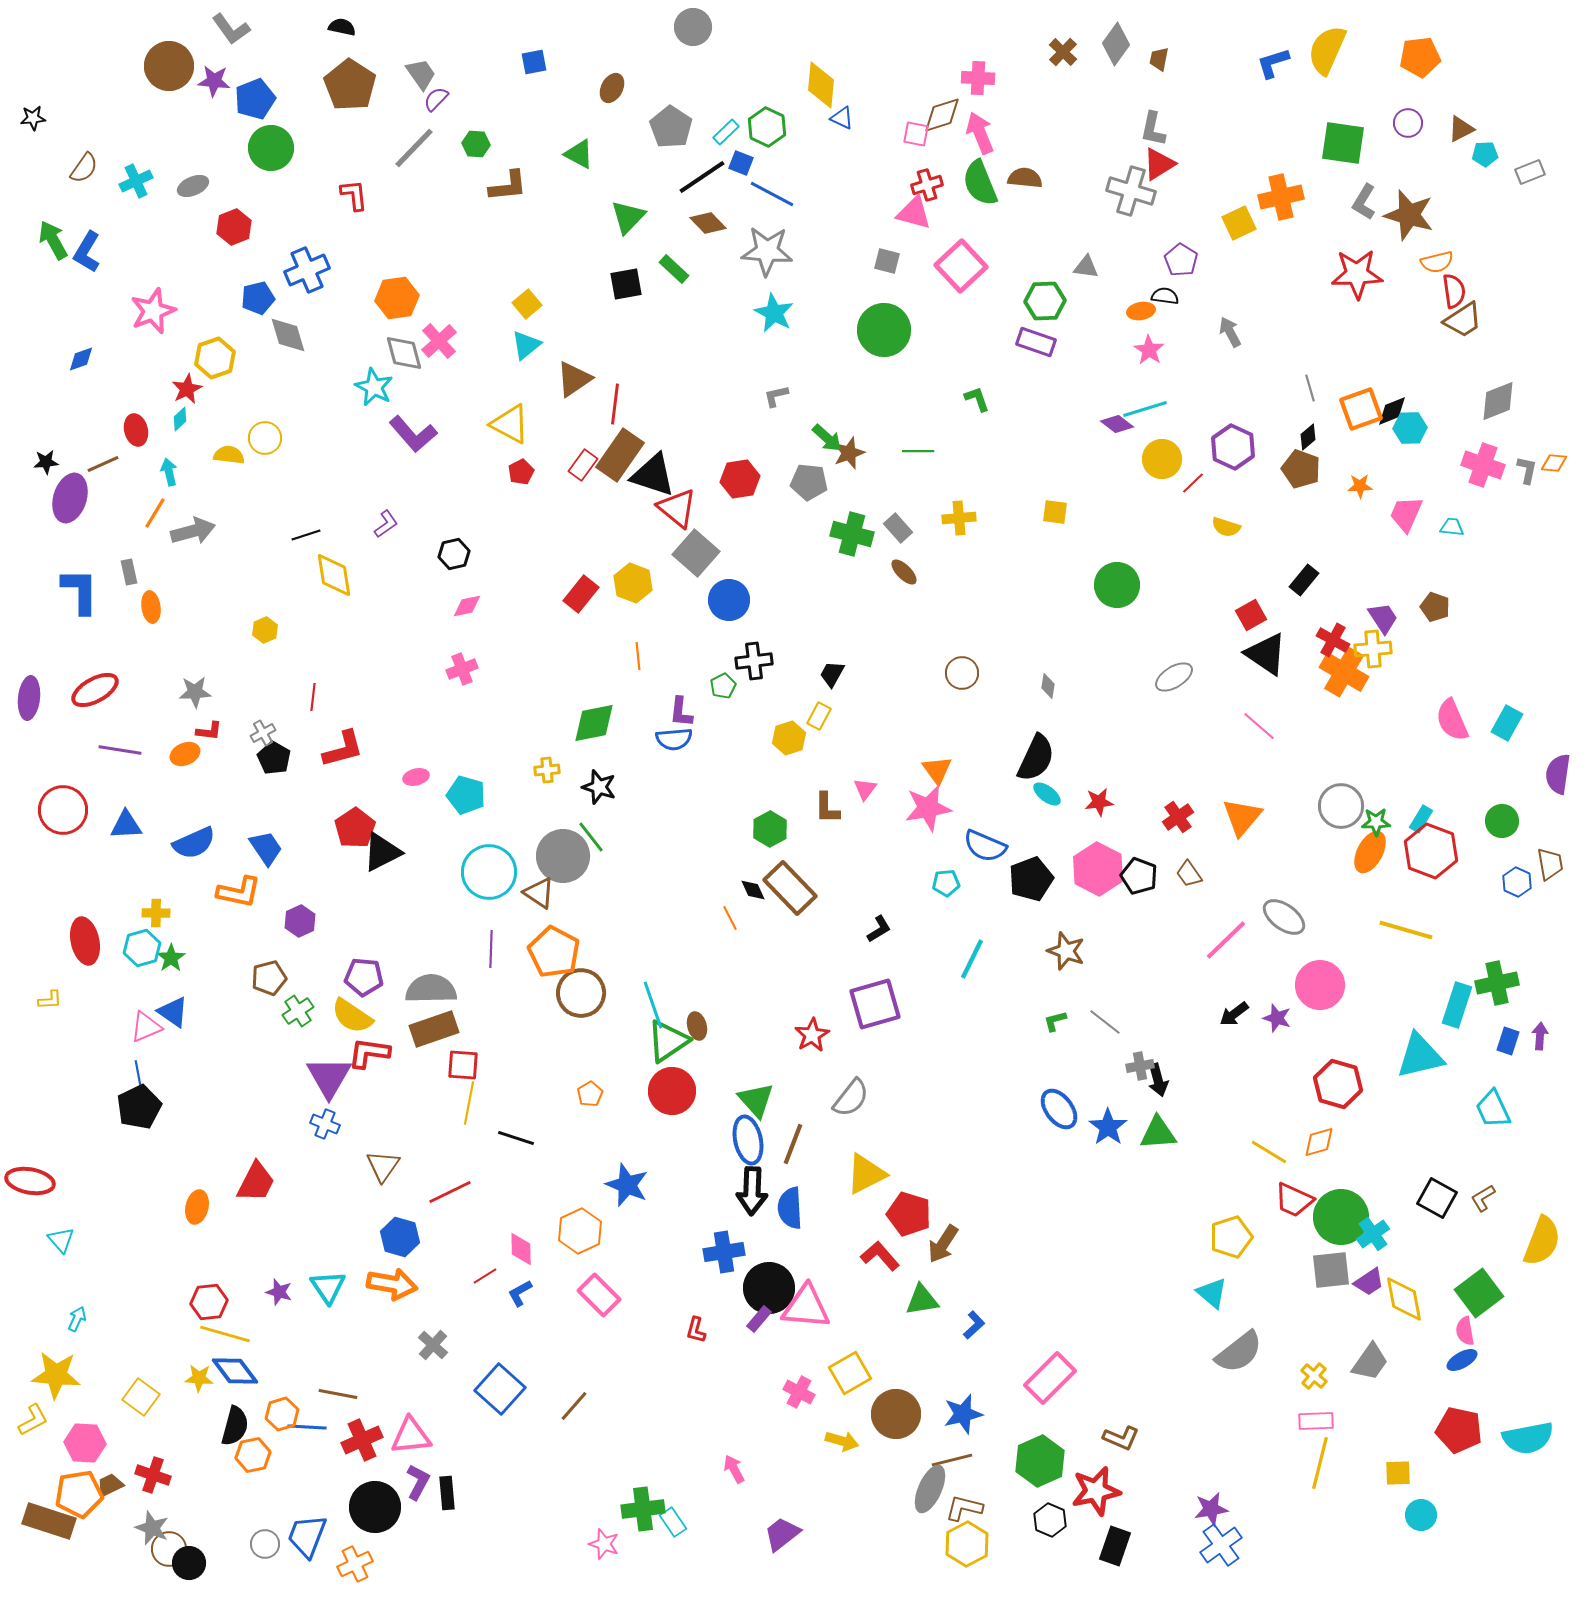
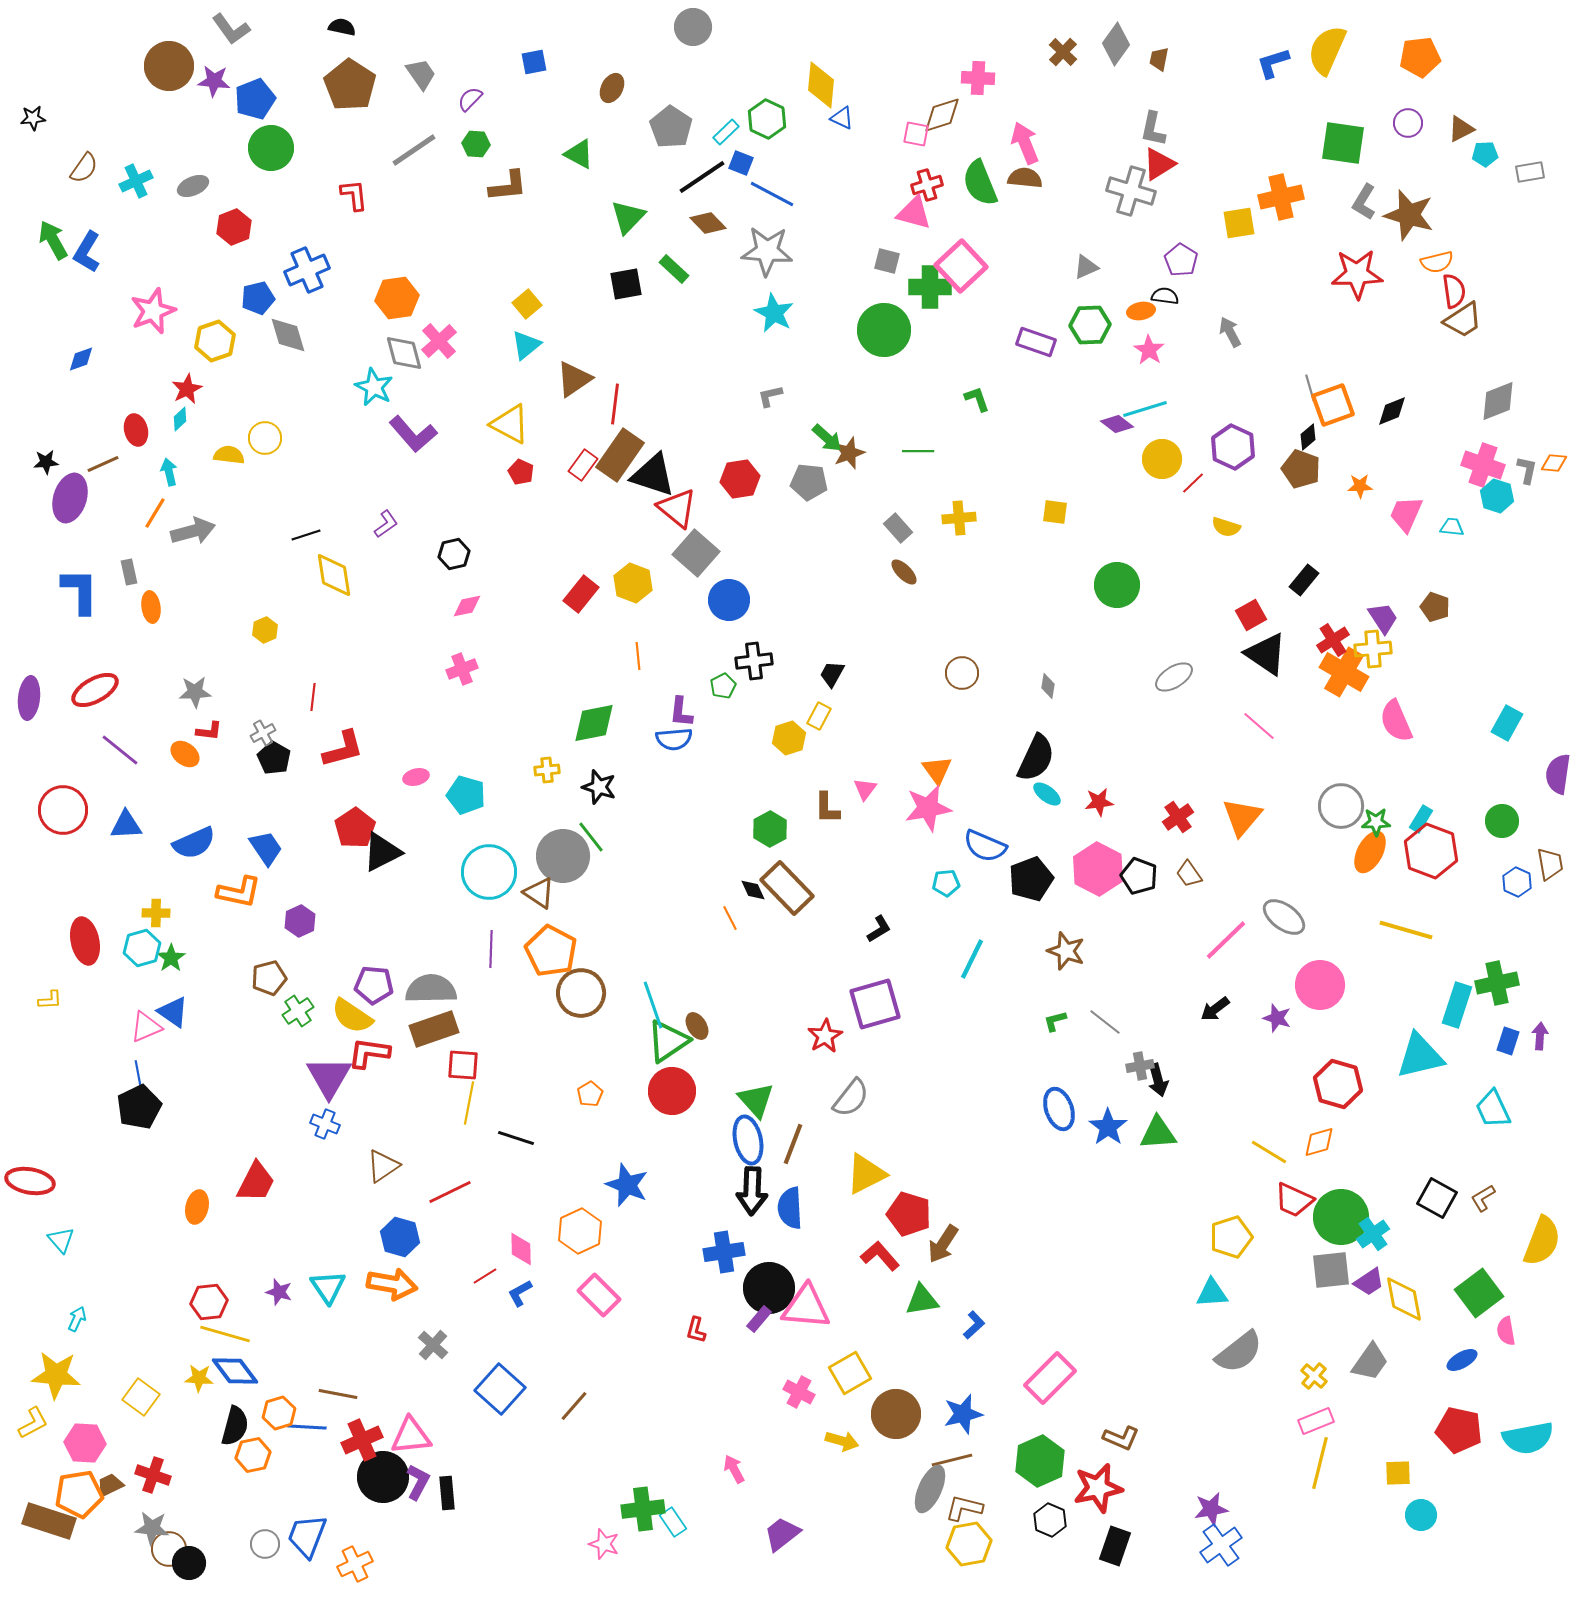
purple semicircle at (436, 99): moved 34 px right
green hexagon at (767, 127): moved 8 px up
pink arrow at (980, 133): moved 45 px right, 10 px down
gray line at (414, 148): moved 2 px down; rotated 12 degrees clockwise
gray rectangle at (1530, 172): rotated 12 degrees clockwise
yellow square at (1239, 223): rotated 16 degrees clockwise
gray triangle at (1086, 267): rotated 32 degrees counterclockwise
green hexagon at (1045, 301): moved 45 px right, 24 px down
yellow hexagon at (215, 358): moved 17 px up
gray L-shape at (776, 396): moved 6 px left
orange square at (1361, 409): moved 28 px left, 4 px up
cyan hexagon at (1410, 428): moved 87 px right, 68 px down; rotated 20 degrees clockwise
red pentagon at (521, 472): rotated 20 degrees counterclockwise
green cross at (852, 534): moved 78 px right, 247 px up; rotated 15 degrees counterclockwise
red cross at (1333, 640): rotated 28 degrees clockwise
pink semicircle at (1452, 720): moved 56 px left, 1 px down
purple line at (120, 750): rotated 30 degrees clockwise
orange ellipse at (185, 754): rotated 60 degrees clockwise
brown rectangle at (790, 888): moved 3 px left
orange pentagon at (554, 952): moved 3 px left, 1 px up
purple pentagon at (364, 977): moved 10 px right, 8 px down
black arrow at (1234, 1014): moved 19 px left, 5 px up
brown ellipse at (697, 1026): rotated 16 degrees counterclockwise
red star at (812, 1035): moved 13 px right, 1 px down
blue ellipse at (1059, 1109): rotated 18 degrees clockwise
brown triangle at (383, 1166): rotated 21 degrees clockwise
cyan triangle at (1212, 1293): rotated 44 degrees counterclockwise
pink semicircle at (1465, 1331): moved 41 px right
orange hexagon at (282, 1414): moved 3 px left, 1 px up
yellow L-shape at (33, 1420): moved 3 px down
pink rectangle at (1316, 1421): rotated 20 degrees counterclockwise
red star at (1096, 1491): moved 2 px right, 3 px up
black circle at (375, 1507): moved 8 px right, 30 px up
gray star at (152, 1528): rotated 16 degrees counterclockwise
yellow hexagon at (967, 1544): moved 2 px right; rotated 18 degrees clockwise
